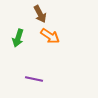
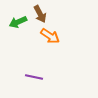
green arrow: moved 16 px up; rotated 48 degrees clockwise
purple line: moved 2 px up
